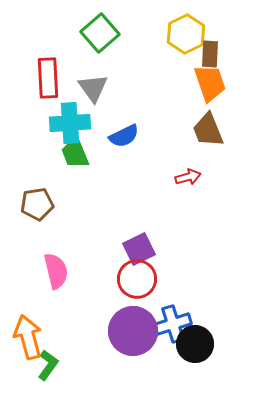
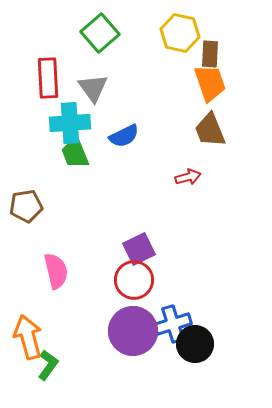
yellow hexagon: moved 6 px left, 1 px up; rotated 21 degrees counterclockwise
brown trapezoid: moved 2 px right
brown pentagon: moved 11 px left, 2 px down
red circle: moved 3 px left, 1 px down
